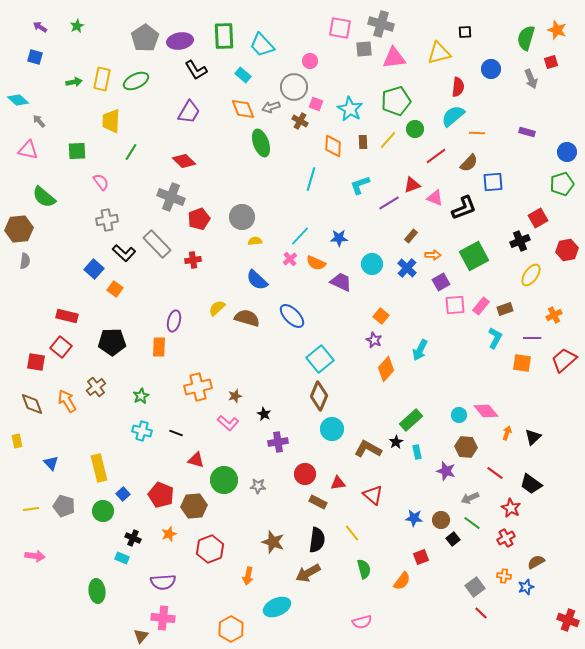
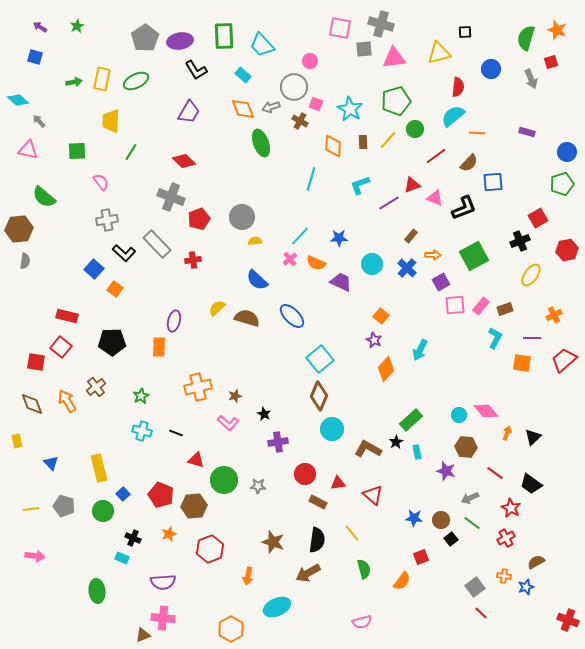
black square at (453, 539): moved 2 px left
brown triangle at (141, 636): moved 2 px right, 1 px up; rotated 28 degrees clockwise
